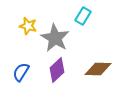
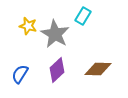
gray star: moved 4 px up
blue semicircle: moved 1 px left, 2 px down
